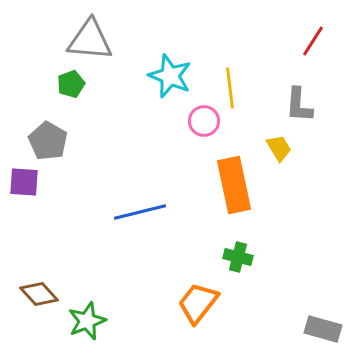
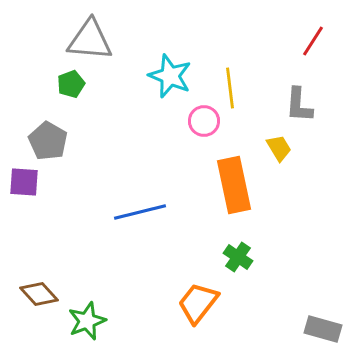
green cross: rotated 20 degrees clockwise
